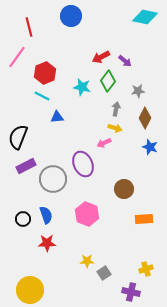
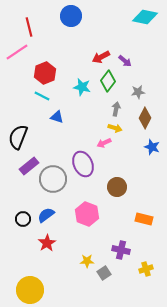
pink line: moved 5 px up; rotated 20 degrees clockwise
gray star: moved 1 px down
blue triangle: rotated 24 degrees clockwise
blue star: moved 2 px right
purple rectangle: moved 3 px right; rotated 12 degrees counterclockwise
brown circle: moved 7 px left, 2 px up
blue semicircle: rotated 108 degrees counterclockwise
orange rectangle: rotated 18 degrees clockwise
red star: rotated 30 degrees counterclockwise
purple cross: moved 10 px left, 42 px up
